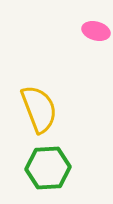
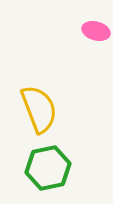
green hexagon: rotated 9 degrees counterclockwise
